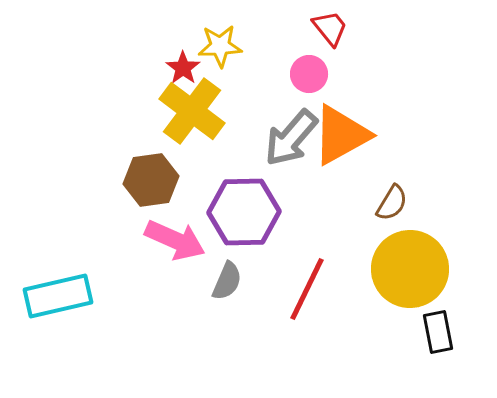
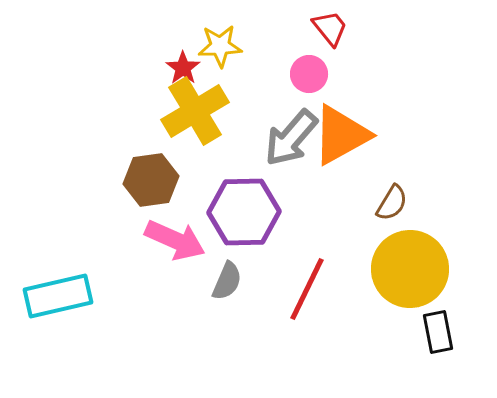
yellow cross: moved 3 px right; rotated 22 degrees clockwise
